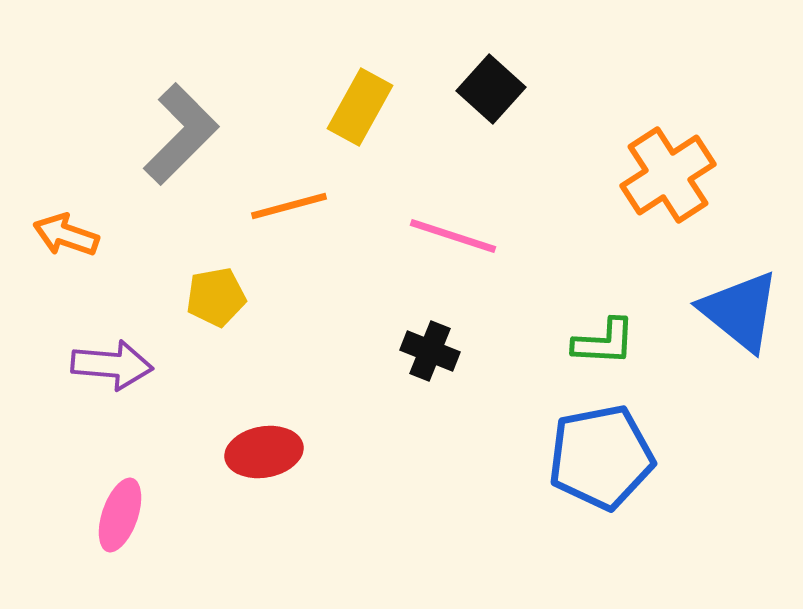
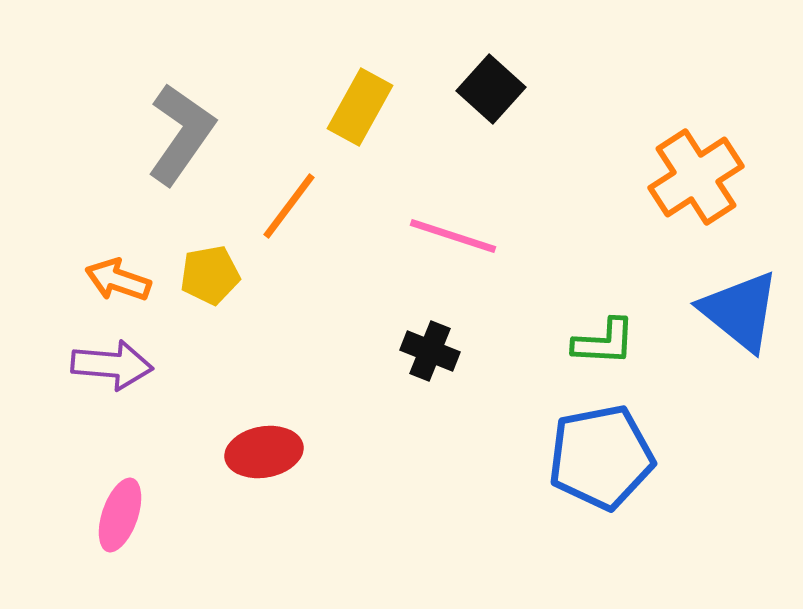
gray L-shape: rotated 10 degrees counterclockwise
orange cross: moved 28 px right, 2 px down
orange line: rotated 38 degrees counterclockwise
orange arrow: moved 52 px right, 45 px down
yellow pentagon: moved 6 px left, 22 px up
